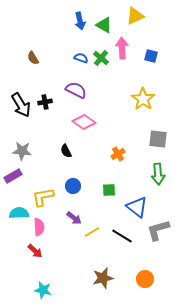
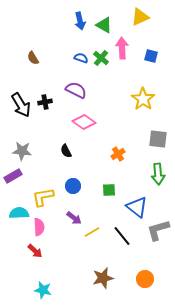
yellow triangle: moved 5 px right, 1 px down
black line: rotated 20 degrees clockwise
